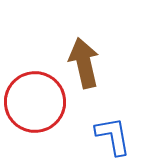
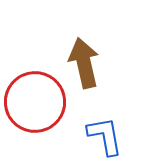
blue L-shape: moved 8 px left
